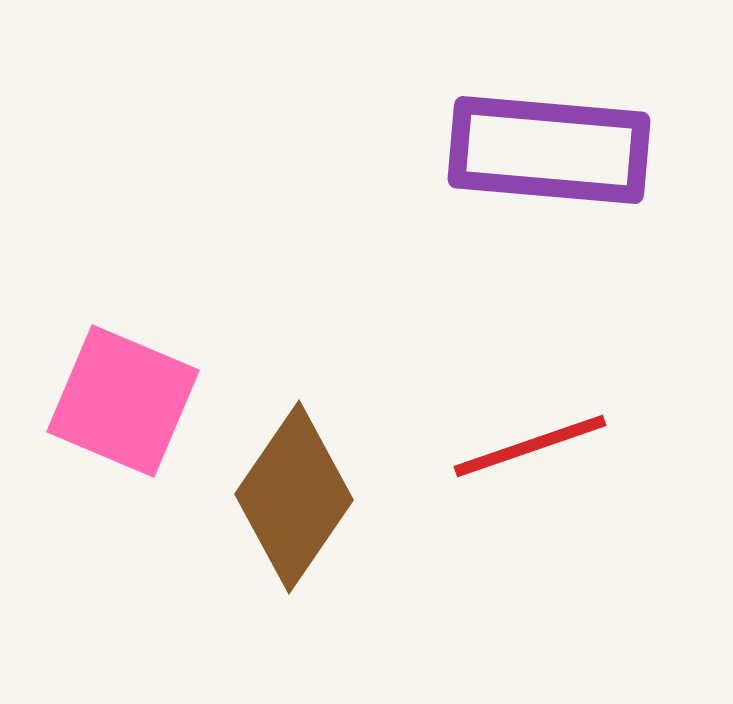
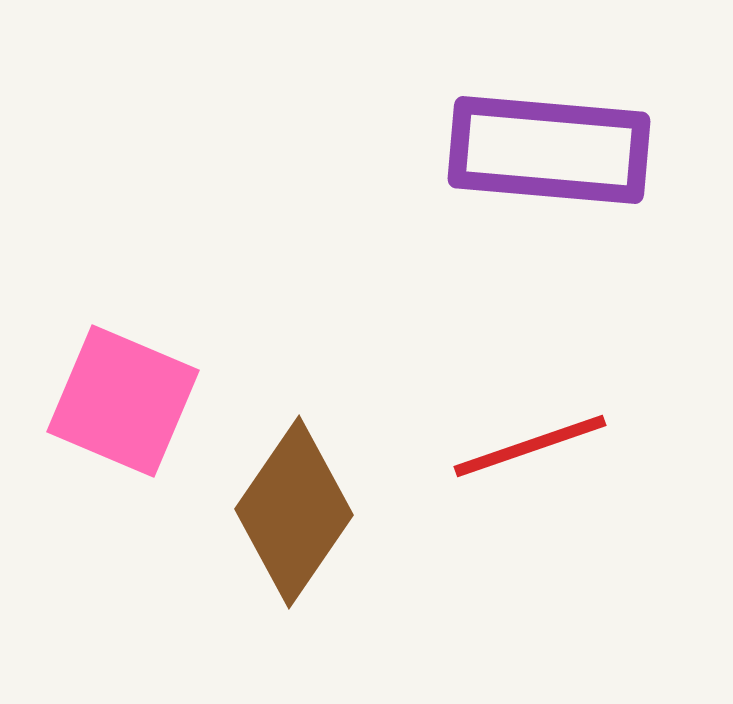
brown diamond: moved 15 px down
